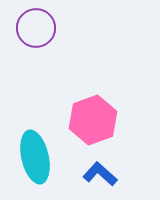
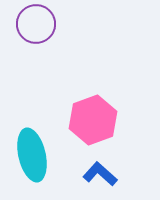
purple circle: moved 4 px up
cyan ellipse: moved 3 px left, 2 px up
